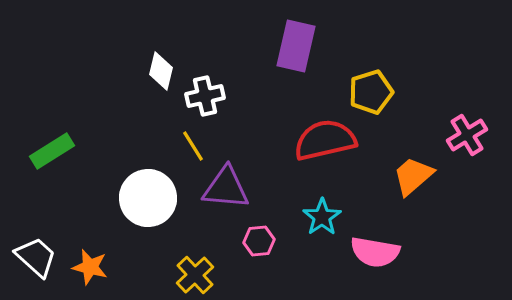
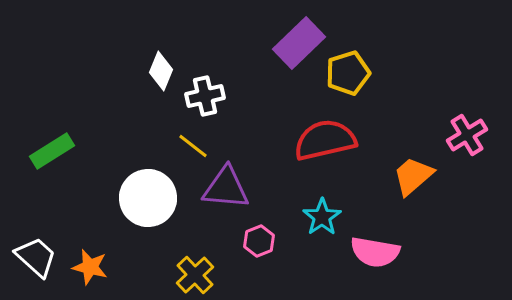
purple rectangle: moved 3 px right, 3 px up; rotated 33 degrees clockwise
white diamond: rotated 9 degrees clockwise
yellow pentagon: moved 23 px left, 19 px up
yellow line: rotated 20 degrees counterclockwise
pink hexagon: rotated 16 degrees counterclockwise
